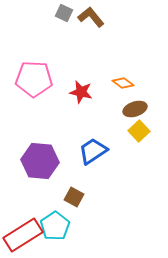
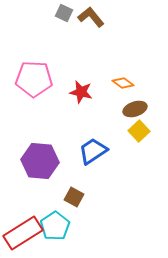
red rectangle: moved 2 px up
